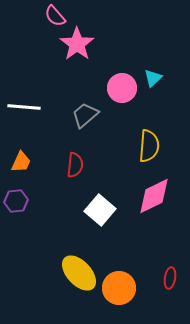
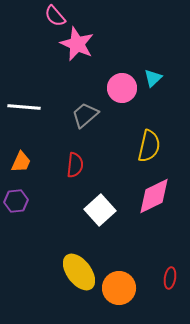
pink star: rotated 12 degrees counterclockwise
yellow semicircle: rotated 8 degrees clockwise
white square: rotated 8 degrees clockwise
yellow ellipse: moved 1 px up; rotated 6 degrees clockwise
